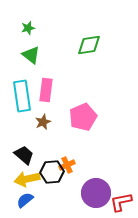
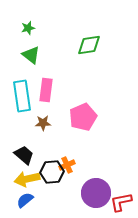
brown star: moved 1 px down; rotated 21 degrees clockwise
